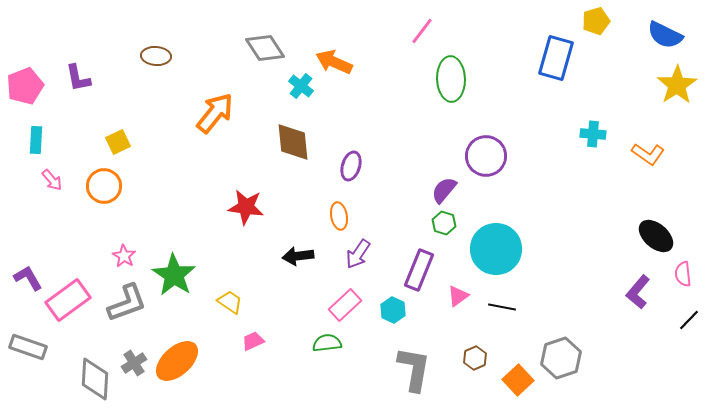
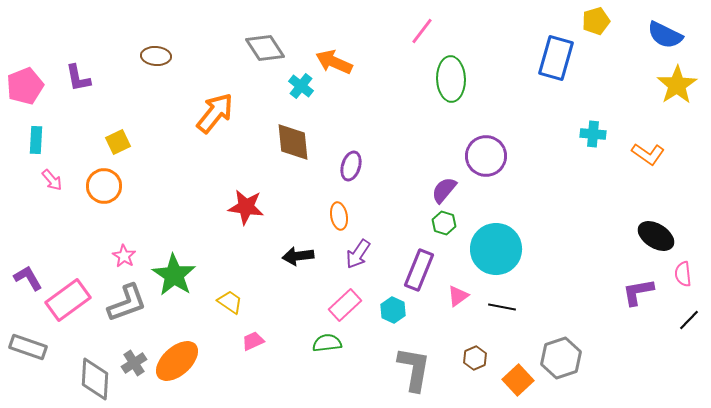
black ellipse at (656, 236): rotated 9 degrees counterclockwise
purple L-shape at (638, 292): rotated 40 degrees clockwise
